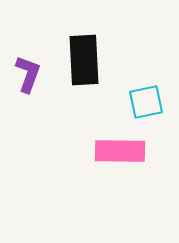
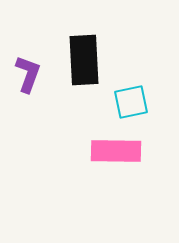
cyan square: moved 15 px left
pink rectangle: moved 4 px left
